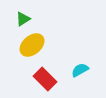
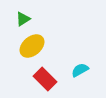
yellow ellipse: moved 1 px down
